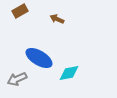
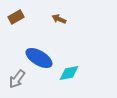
brown rectangle: moved 4 px left, 6 px down
brown arrow: moved 2 px right
gray arrow: rotated 30 degrees counterclockwise
